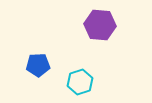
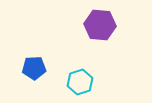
blue pentagon: moved 4 px left, 3 px down
